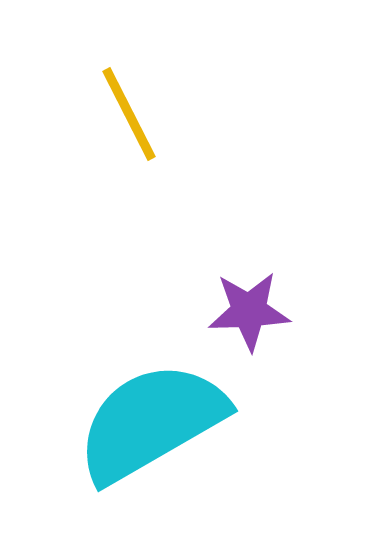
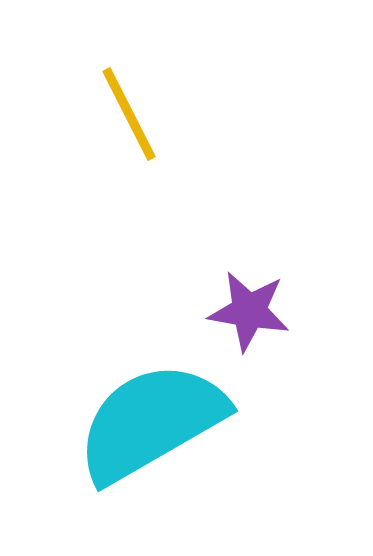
purple star: rotated 12 degrees clockwise
